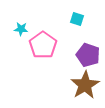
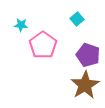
cyan square: rotated 32 degrees clockwise
cyan star: moved 4 px up
